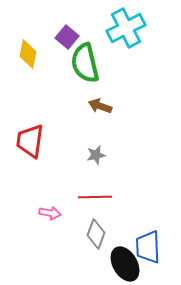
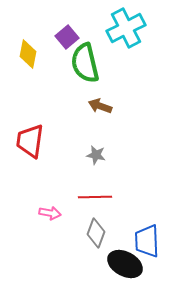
purple square: rotated 10 degrees clockwise
gray star: rotated 24 degrees clockwise
gray diamond: moved 1 px up
blue trapezoid: moved 1 px left, 6 px up
black ellipse: rotated 32 degrees counterclockwise
